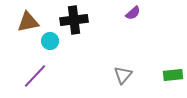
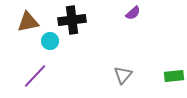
black cross: moved 2 px left
green rectangle: moved 1 px right, 1 px down
